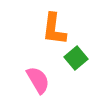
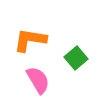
orange L-shape: moved 24 px left, 11 px down; rotated 92 degrees clockwise
